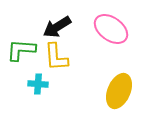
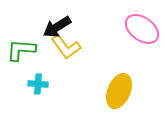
pink ellipse: moved 31 px right
yellow L-shape: moved 10 px right, 10 px up; rotated 32 degrees counterclockwise
